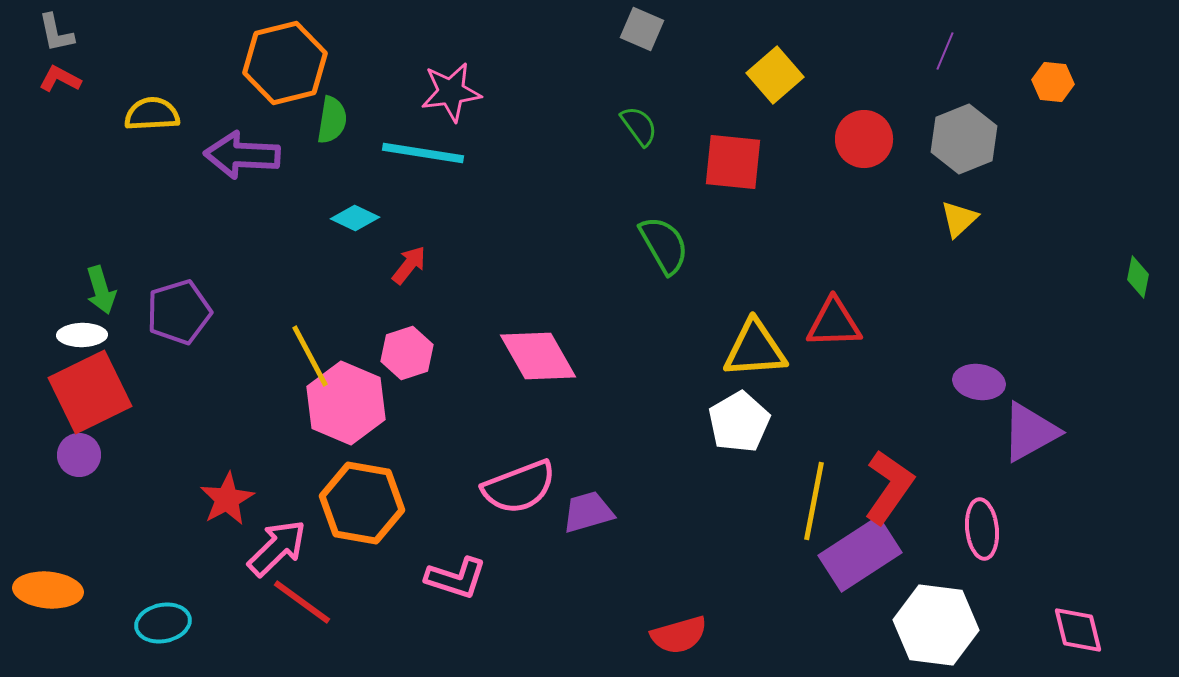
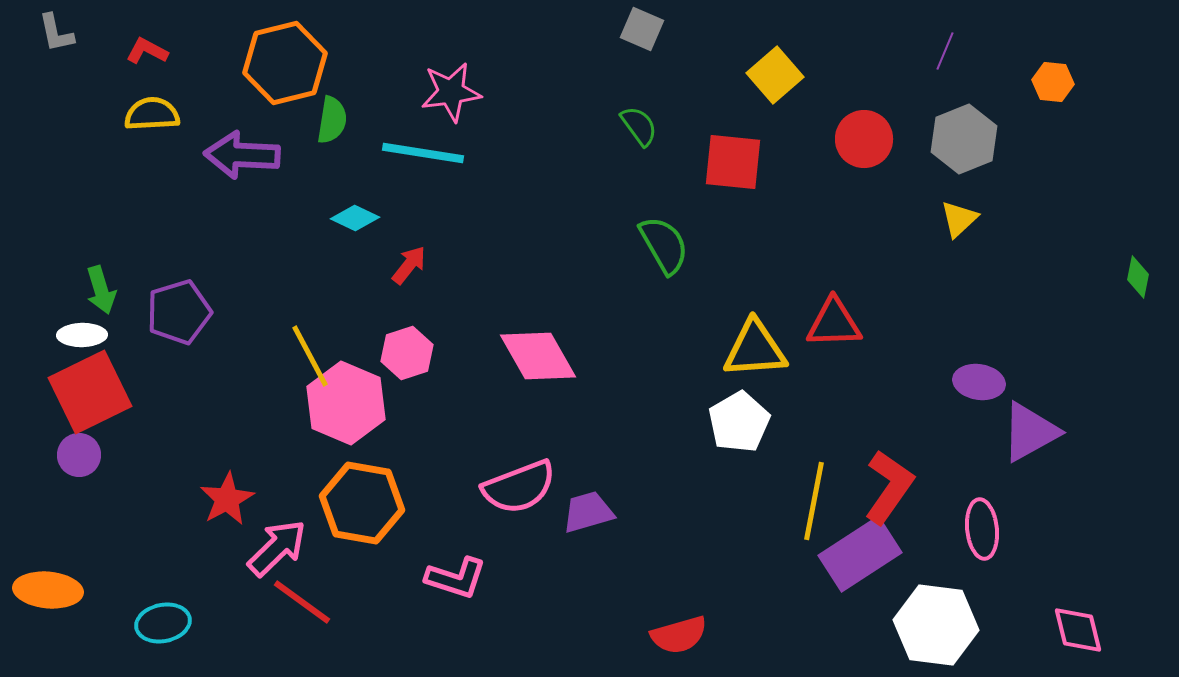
red L-shape at (60, 79): moved 87 px right, 28 px up
